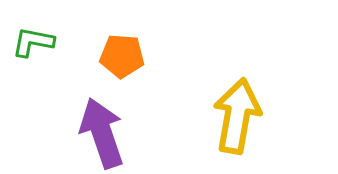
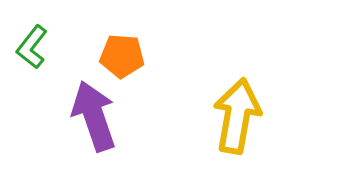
green L-shape: moved 1 px left, 5 px down; rotated 63 degrees counterclockwise
purple arrow: moved 8 px left, 17 px up
